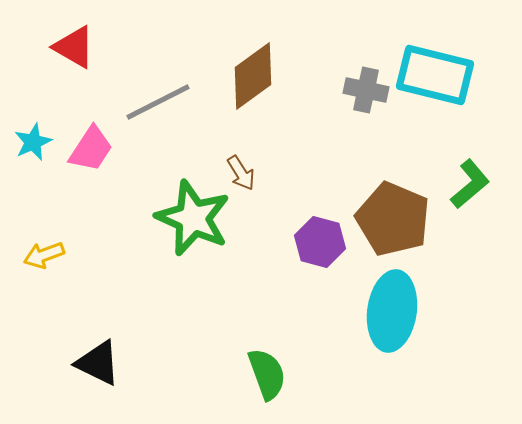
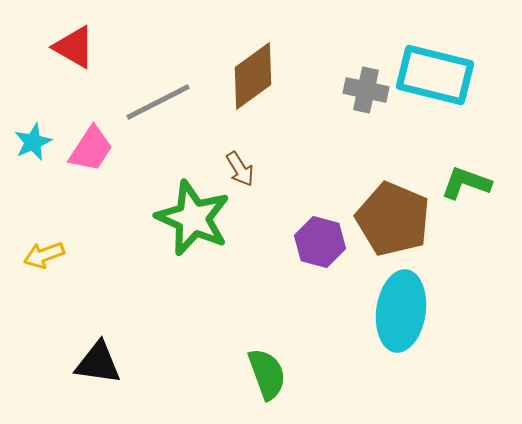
brown arrow: moved 1 px left, 4 px up
green L-shape: moved 4 px left, 1 px up; rotated 120 degrees counterclockwise
cyan ellipse: moved 9 px right
black triangle: rotated 18 degrees counterclockwise
